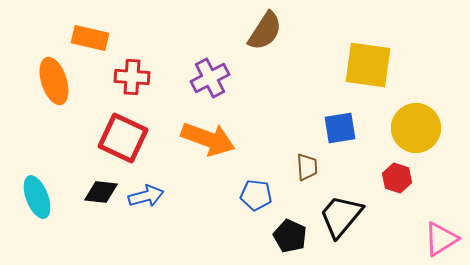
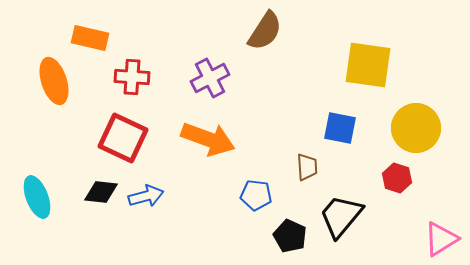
blue square: rotated 20 degrees clockwise
